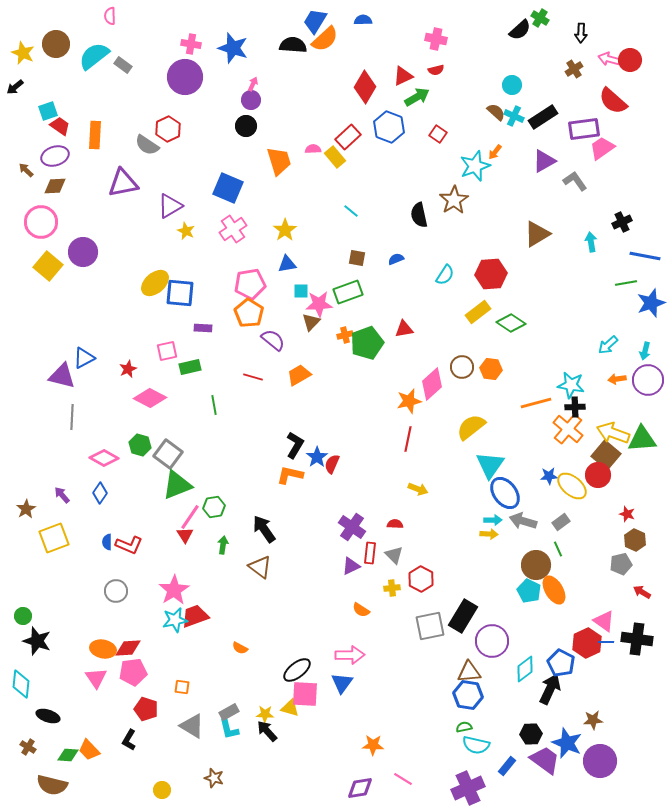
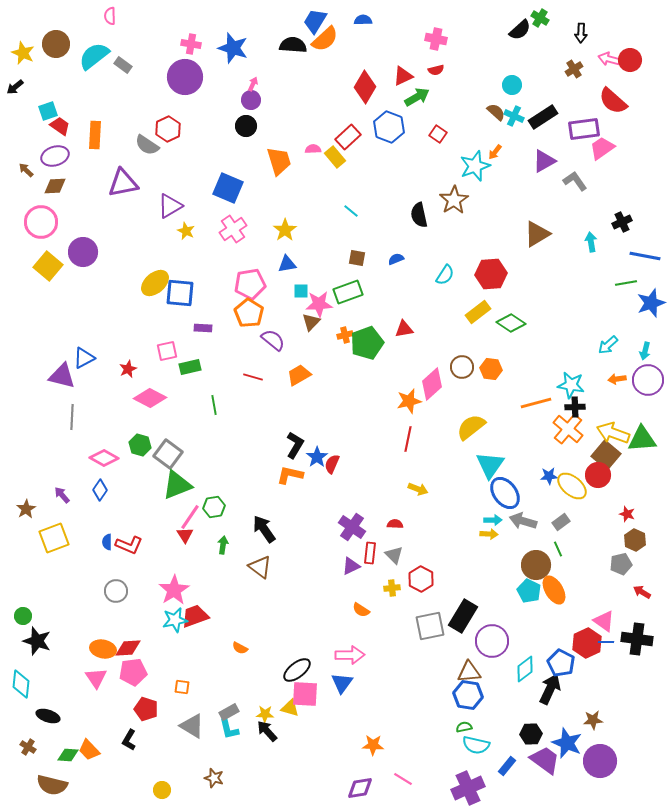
blue diamond at (100, 493): moved 3 px up
